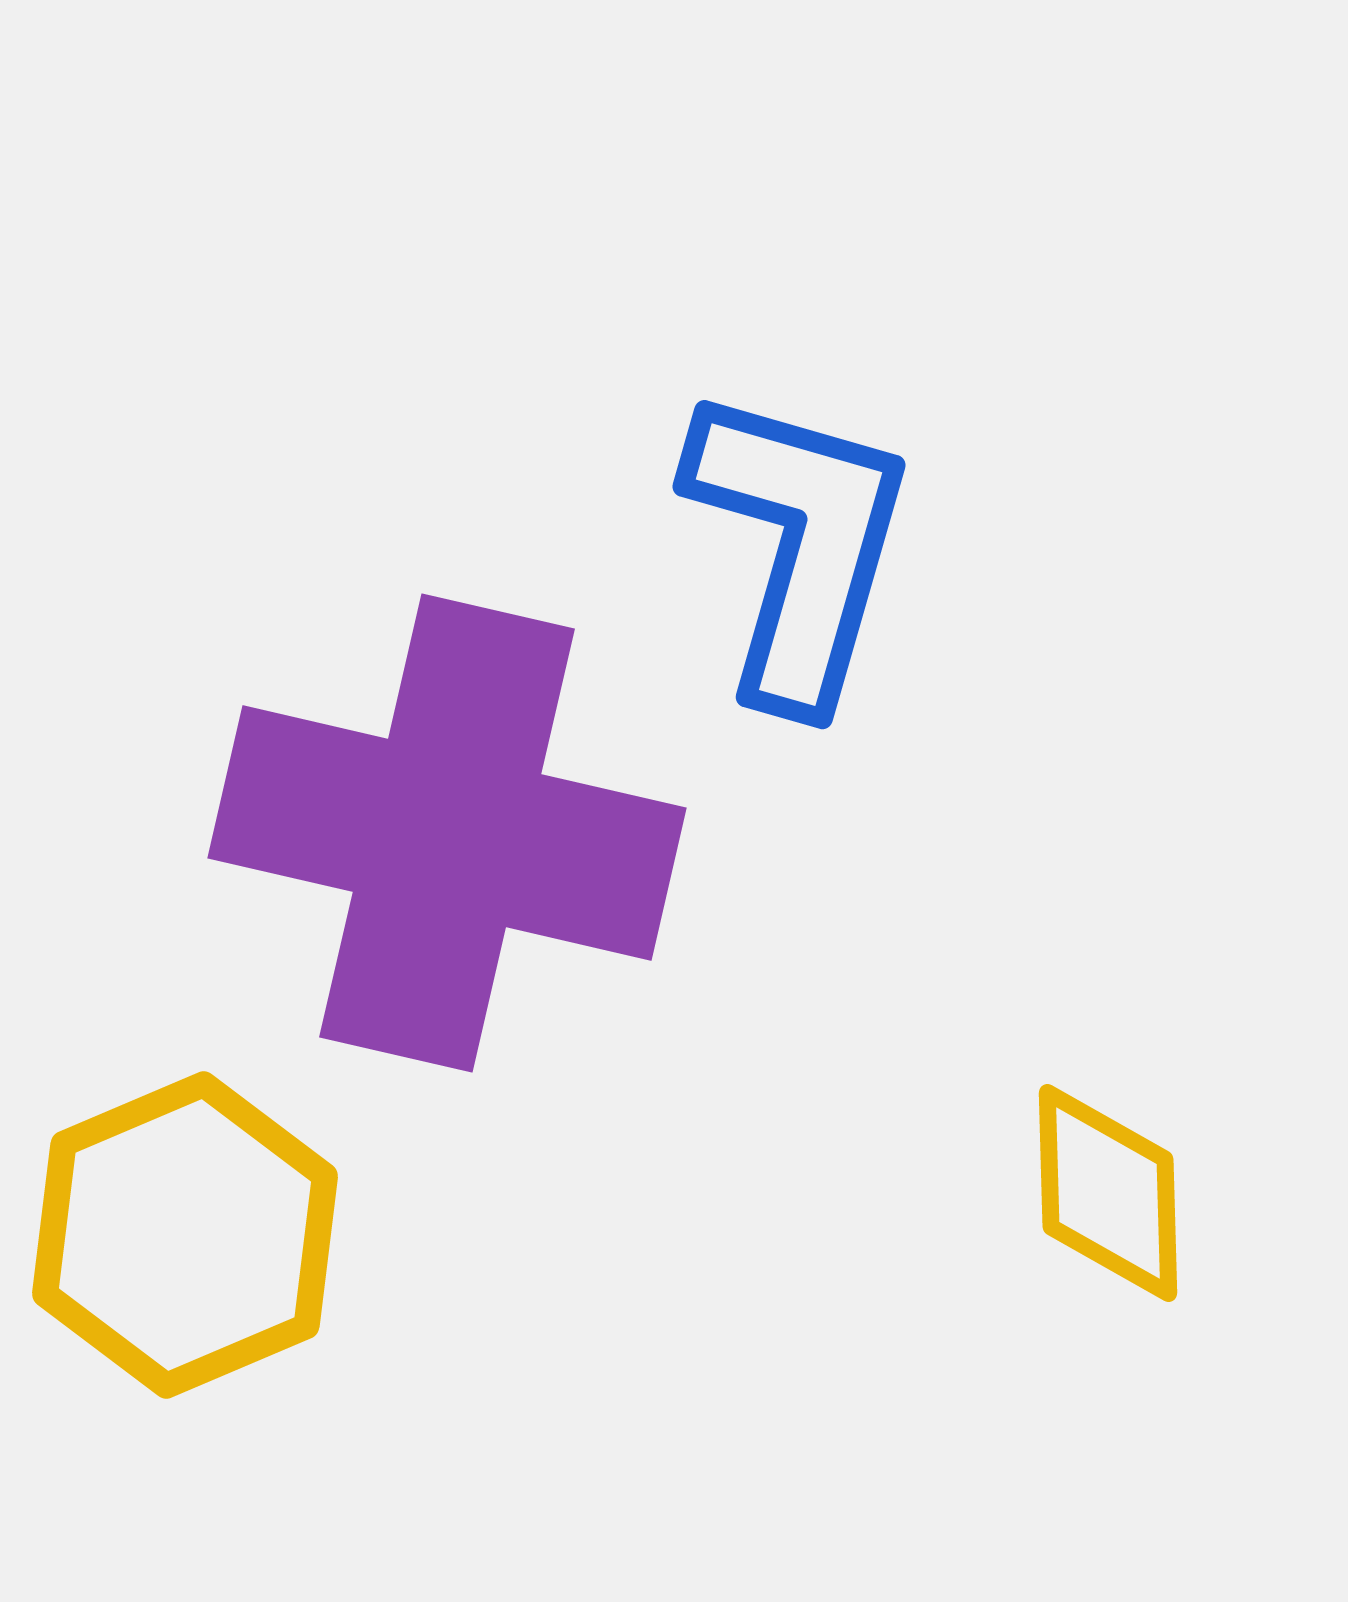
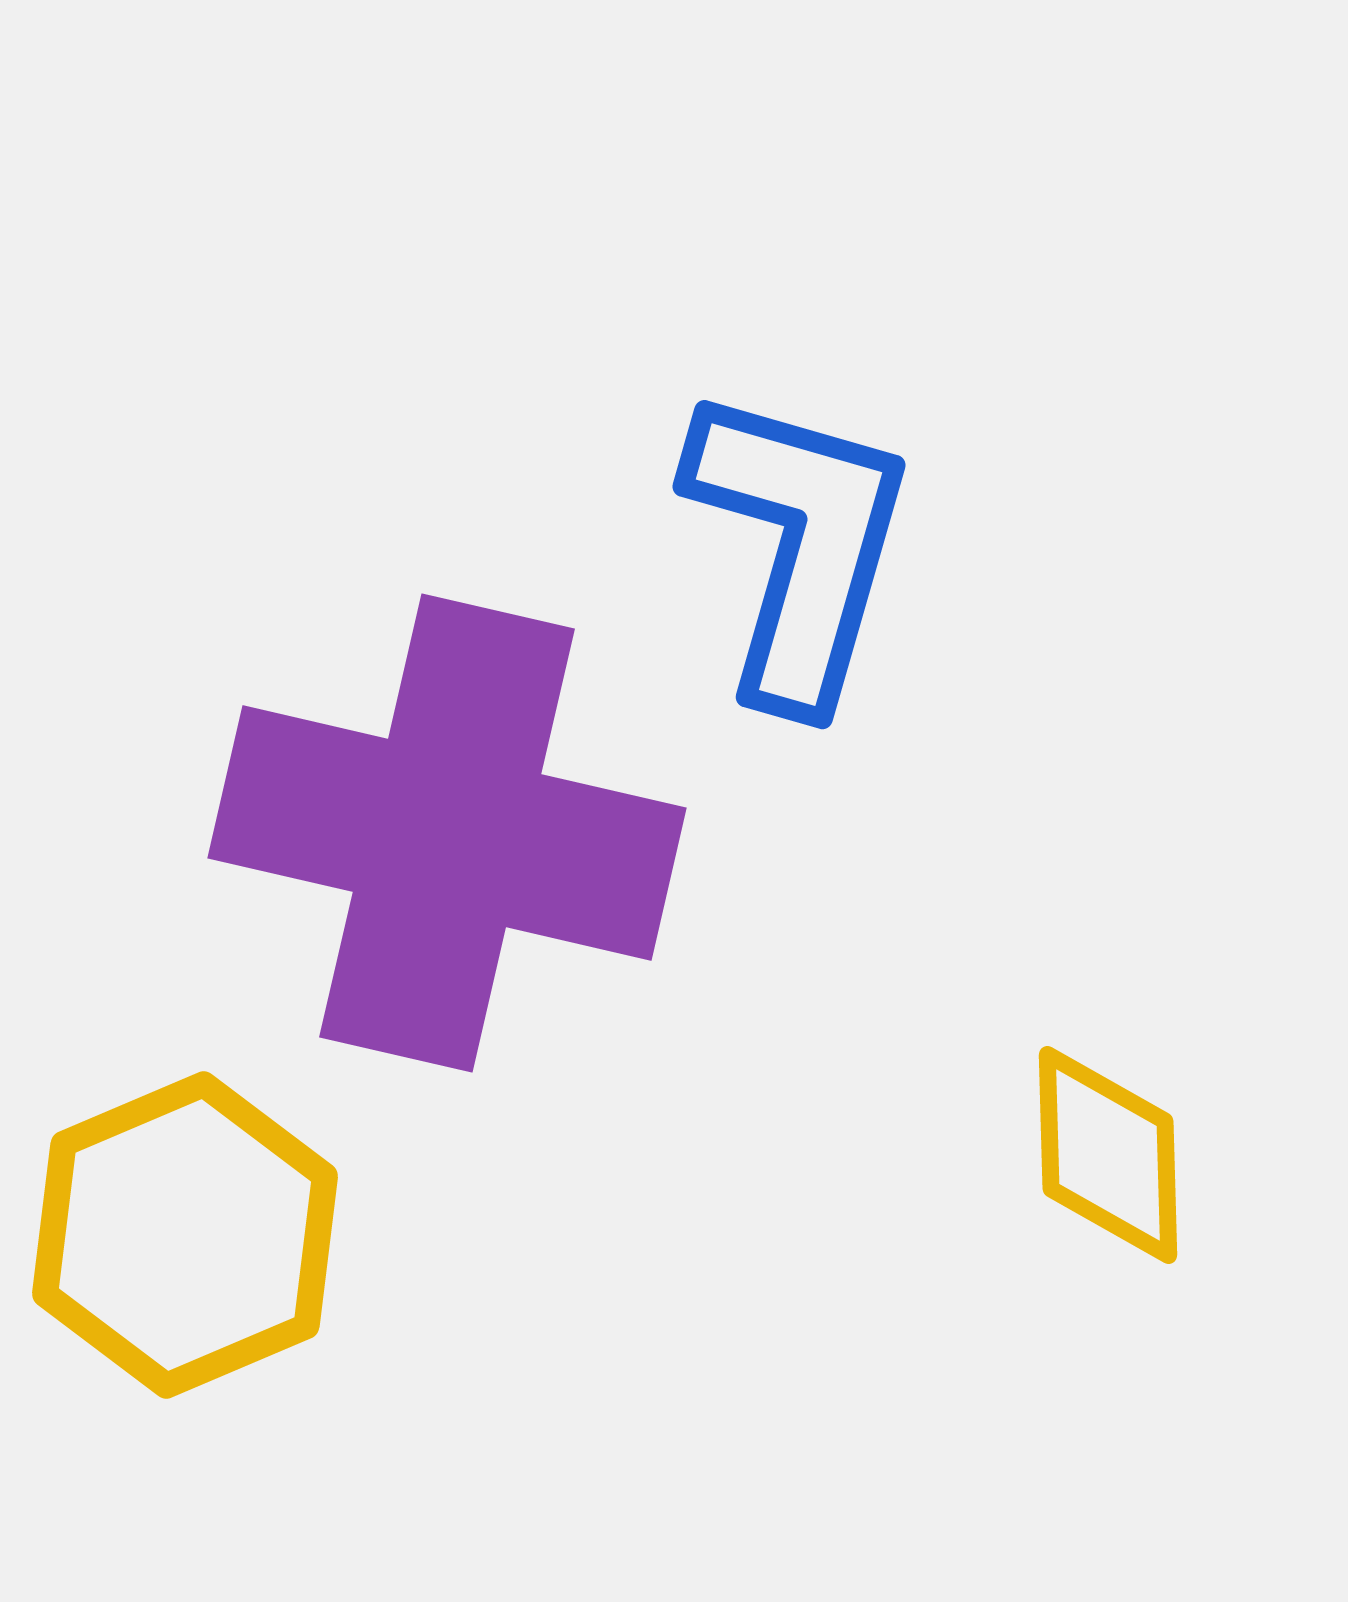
yellow diamond: moved 38 px up
